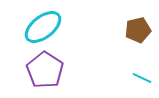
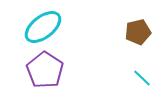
brown pentagon: moved 2 px down
cyan line: rotated 18 degrees clockwise
